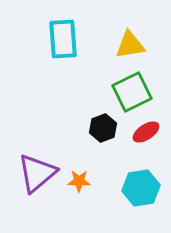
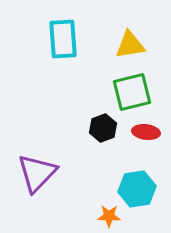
green square: rotated 12 degrees clockwise
red ellipse: rotated 40 degrees clockwise
purple triangle: rotated 6 degrees counterclockwise
orange star: moved 30 px right, 35 px down
cyan hexagon: moved 4 px left, 1 px down
